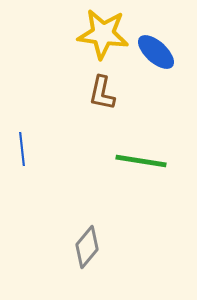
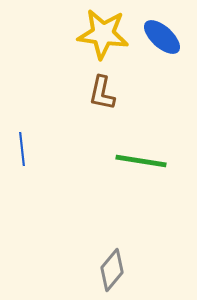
blue ellipse: moved 6 px right, 15 px up
gray diamond: moved 25 px right, 23 px down
